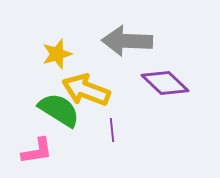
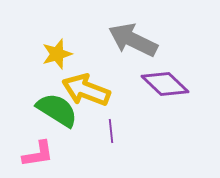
gray arrow: moved 6 px right, 1 px up; rotated 24 degrees clockwise
purple diamond: moved 1 px down
green semicircle: moved 2 px left
purple line: moved 1 px left, 1 px down
pink L-shape: moved 1 px right, 3 px down
